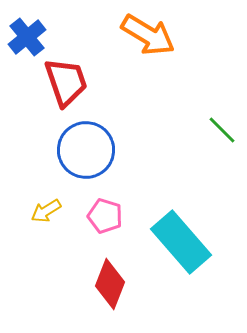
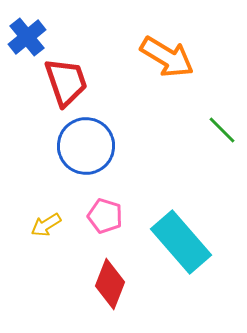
orange arrow: moved 19 px right, 22 px down
blue circle: moved 4 px up
yellow arrow: moved 14 px down
